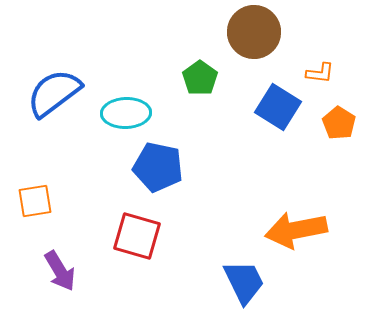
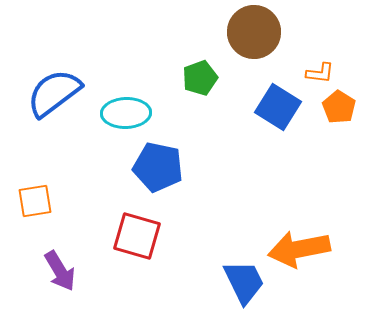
green pentagon: rotated 16 degrees clockwise
orange pentagon: moved 16 px up
orange arrow: moved 3 px right, 19 px down
